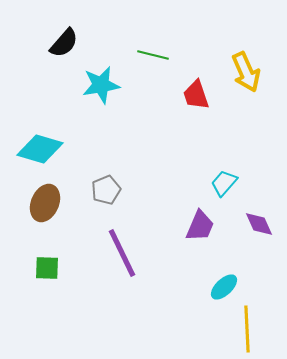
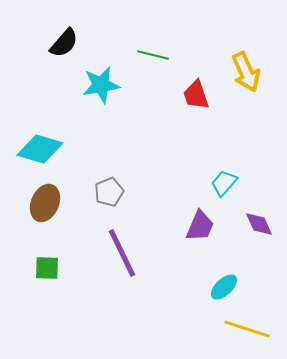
gray pentagon: moved 3 px right, 2 px down
yellow line: rotated 69 degrees counterclockwise
